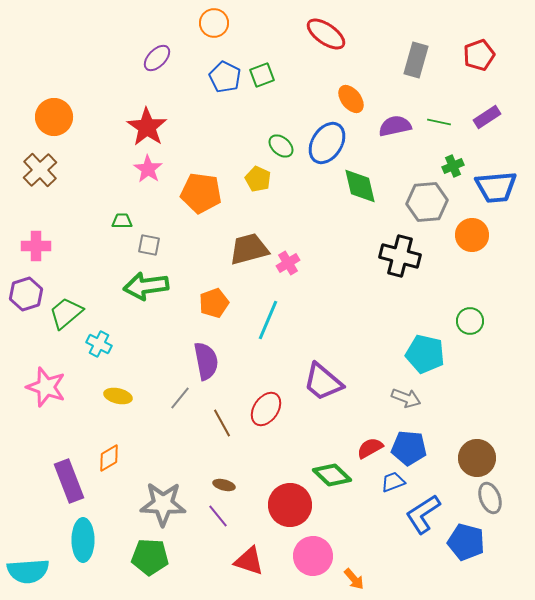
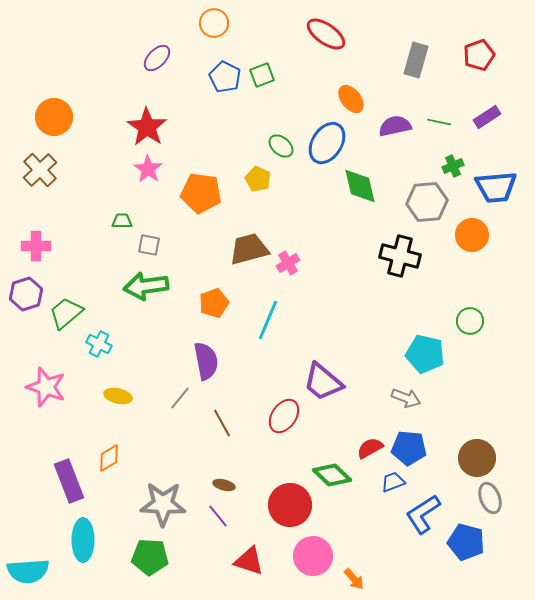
red ellipse at (266, 409): moved 18 px right, 7 px down
